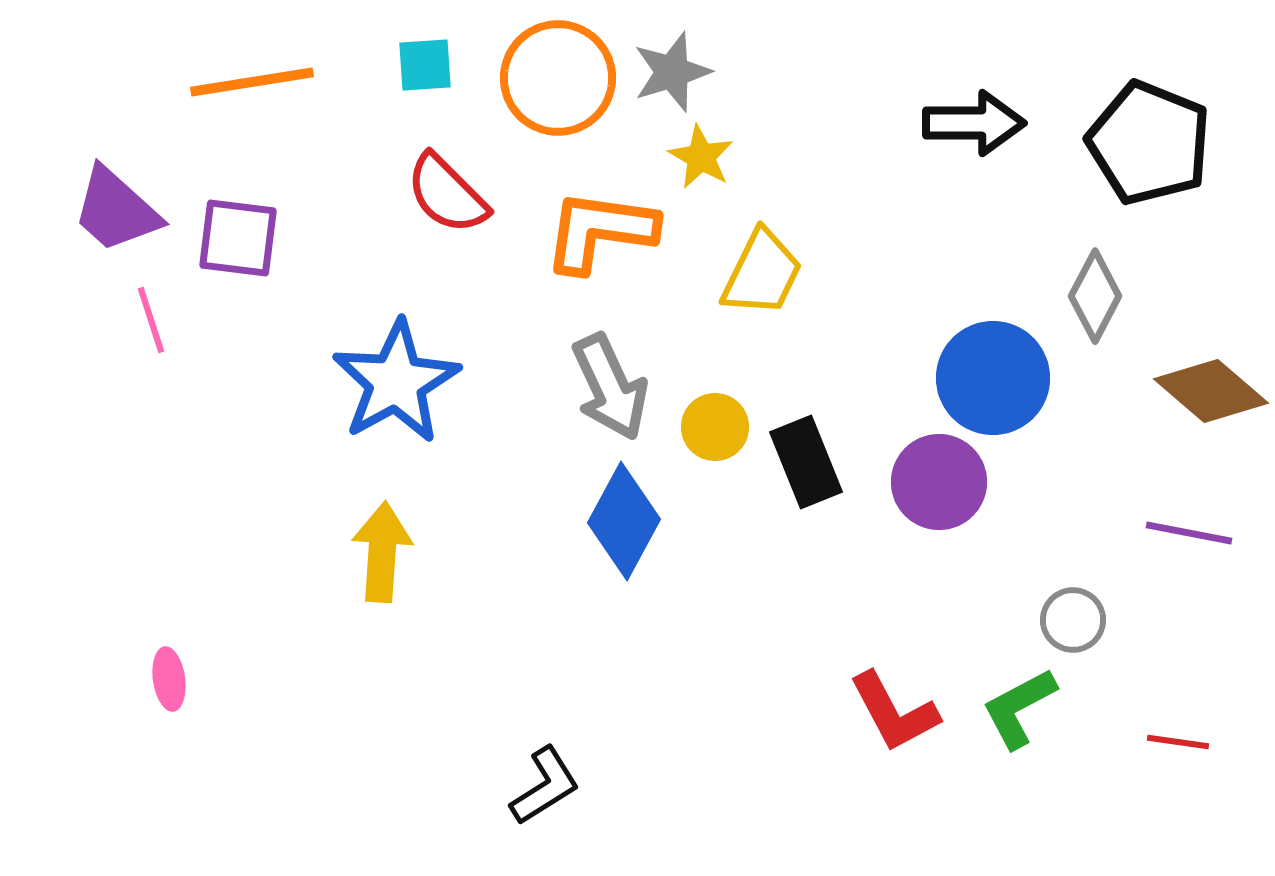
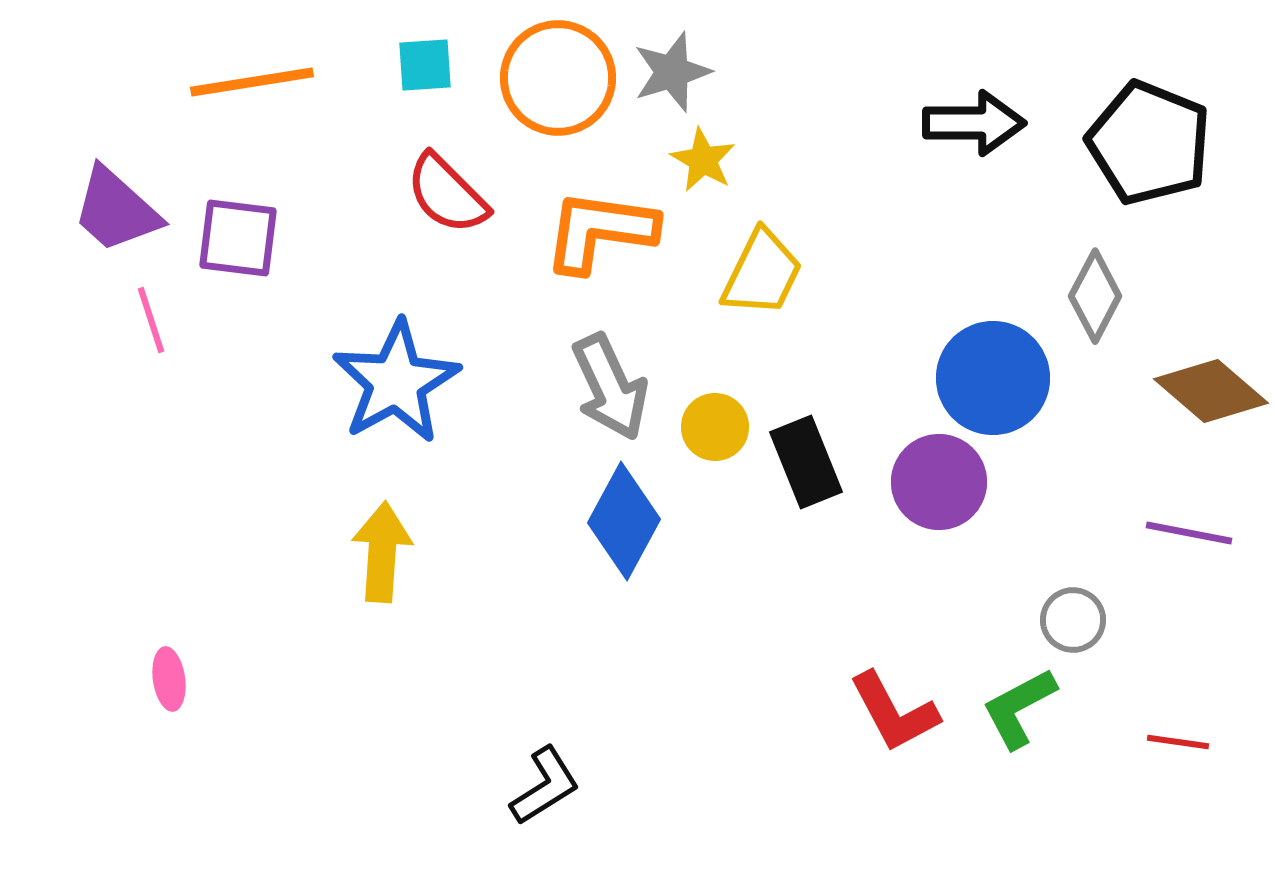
yellow star: moved 2 px right, 3 px down
